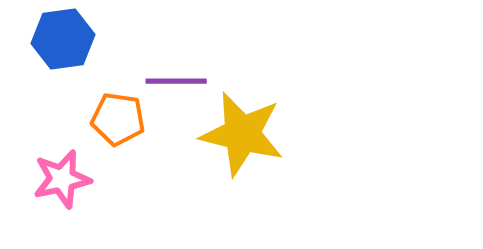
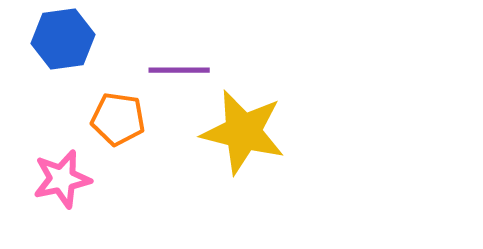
purple line: moved 3 px right, 11 px up
yellow star: moved 1 px right, 2 px up
